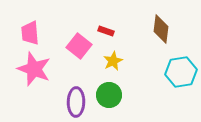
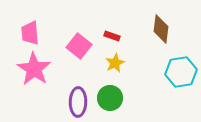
red rectangle: moved 6 px right, 5 px down
yellow star: moved 2 px right, 2 px down
pink star: rotated 12 degrees clockwise
green circle: moved 1 px right, 3 px down
purple ellipse: moved 2 px right
